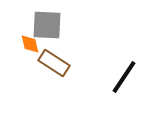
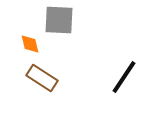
gray square: moved 12 px right, 5 px up
brown rectangle: moved 12 px left, 15 px down
